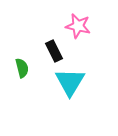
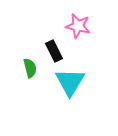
green semicircle: moved 8 px right
